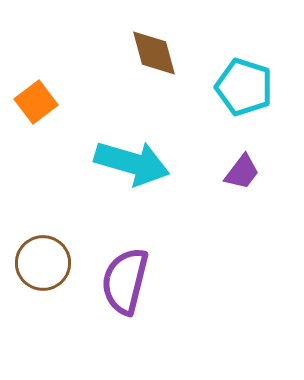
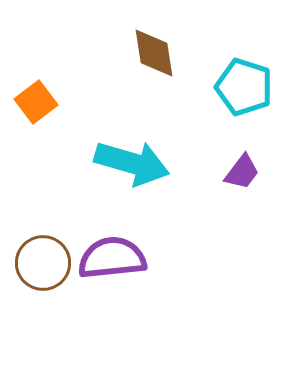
brown diamond: rotated 6 degrees clockwise
purple semicircle: moved 13 px left, 23 px up; rotated 70 degrees clockwise
